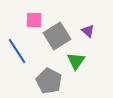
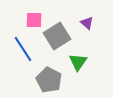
purple triangle: moved 1 px left, 8 px up
blue line: moved 6 px right, 2 px up
green triangle: moved 2 px right, 1 px down
gray pentagon: moved 1 px up
